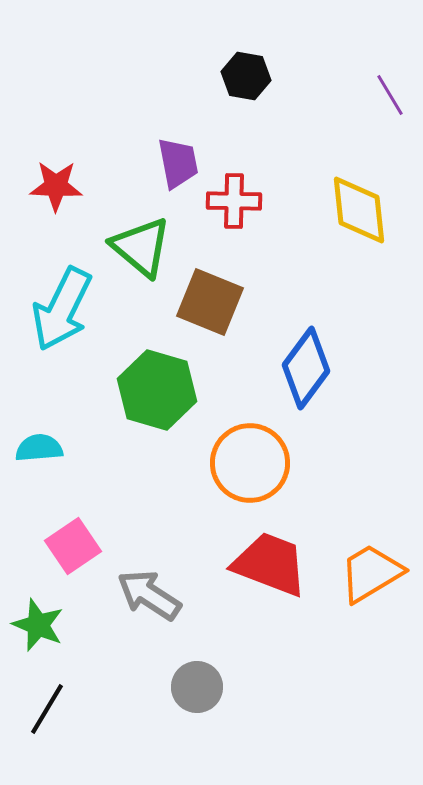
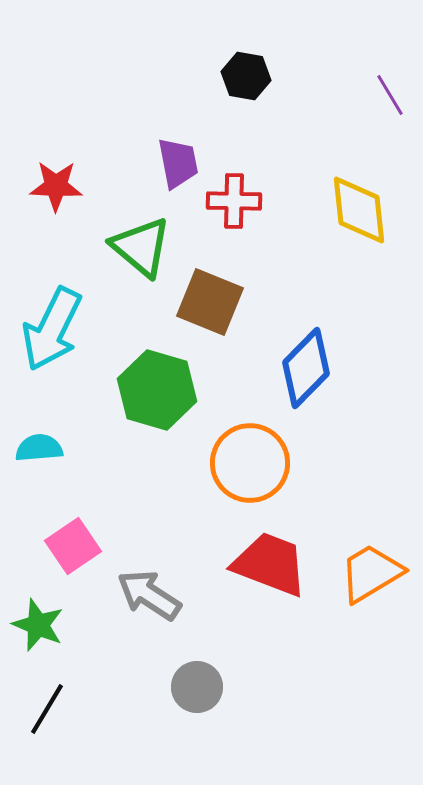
cyan arrow: moved 10 px left, 20 px down
blue diamond: rotated 8 degrees clockwise
